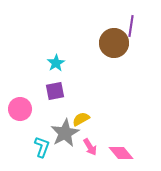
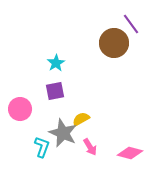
purple line: moved 2 px up; rotated 45 degrees counterclockwise
gray star: moved 2 px left; rotated 20 degrees counterclockwise
pink diamond: moved 9 px right; rotated 35 degrees counterclockwise
